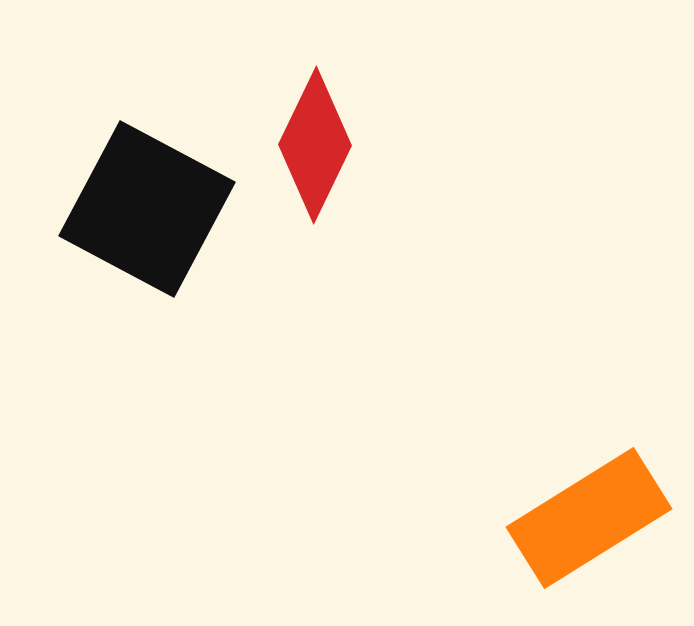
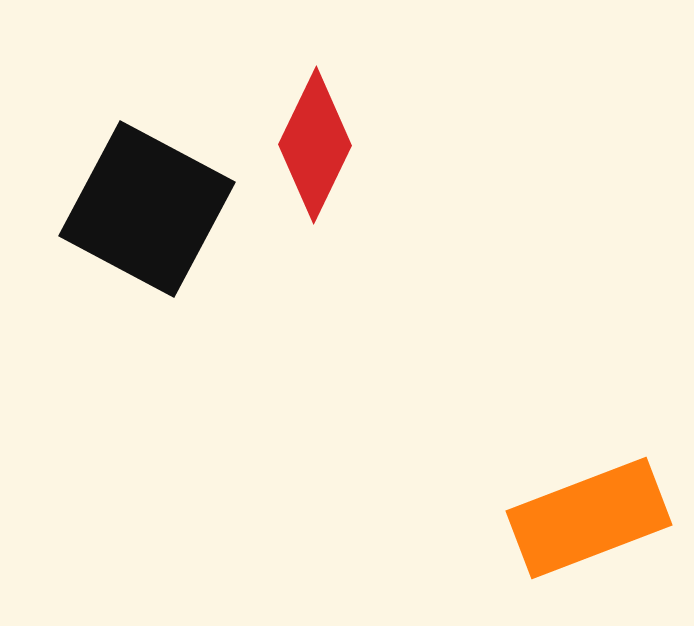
orange rectangle: rotated 11 degrees clockwise
